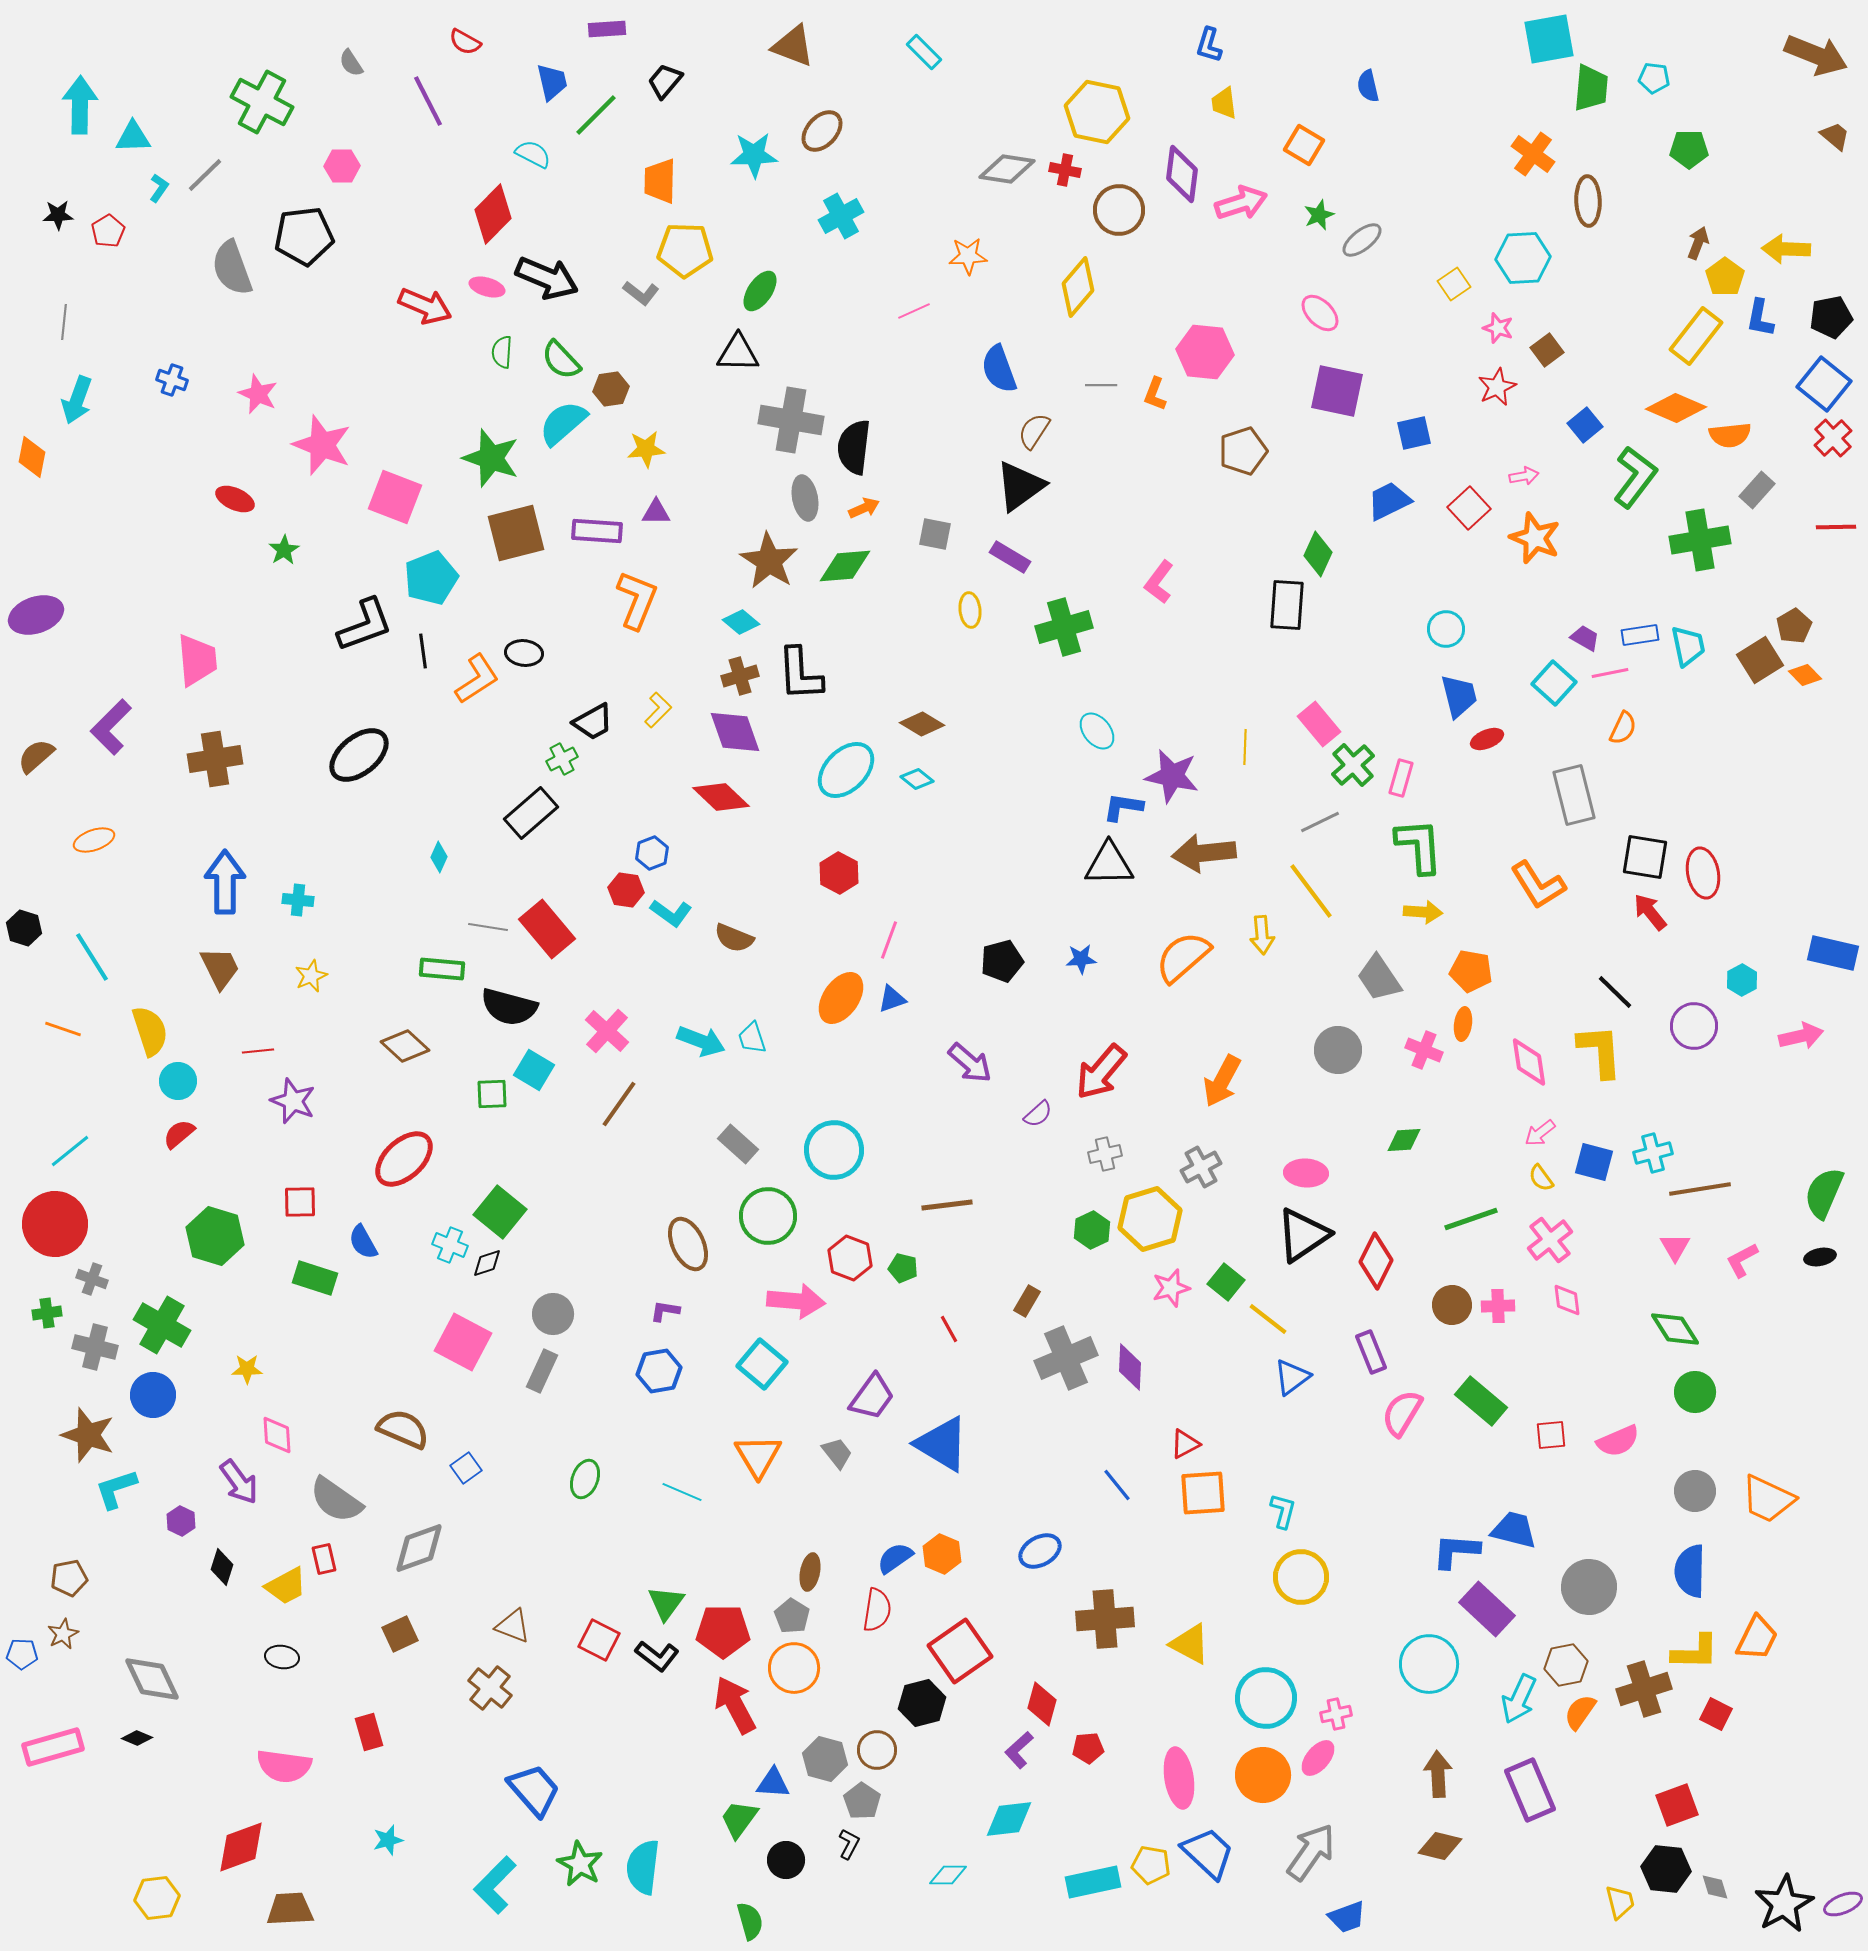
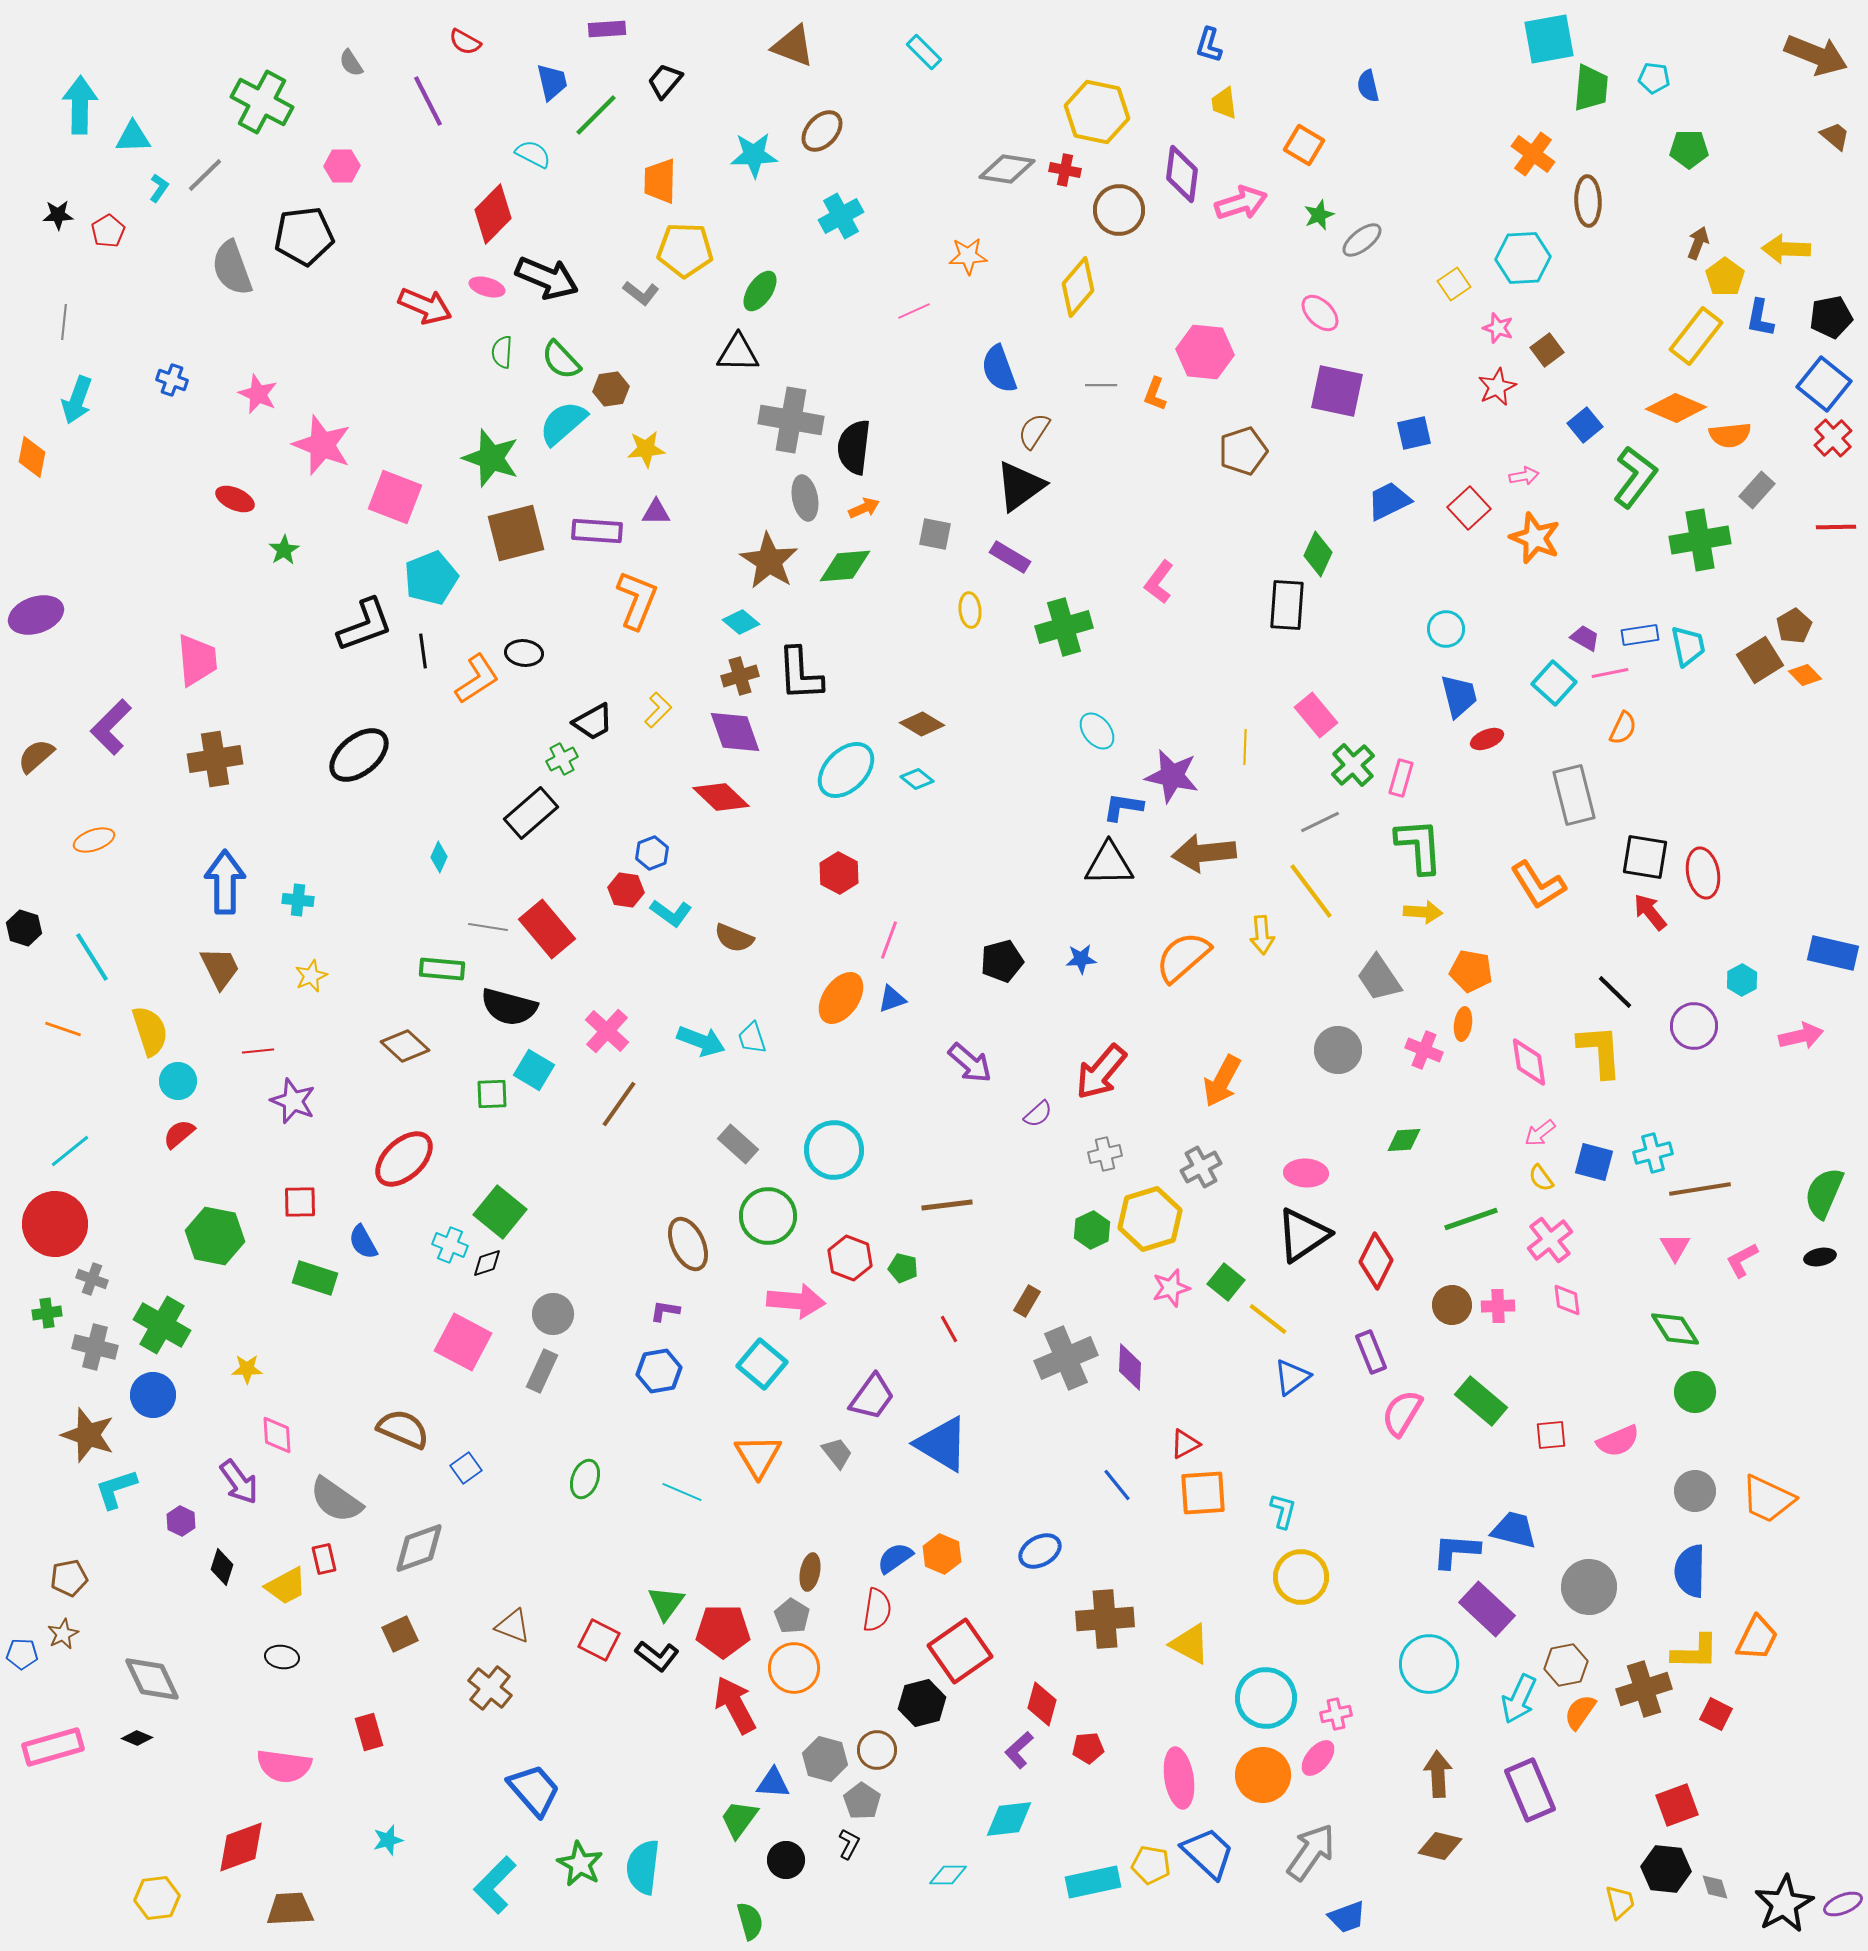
pink rectangle at (1319, 724): moved 3 px left, 9 px up
green hexagon at (215, 1236): rotated 6 degrees counterclockwise
